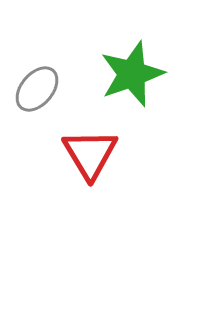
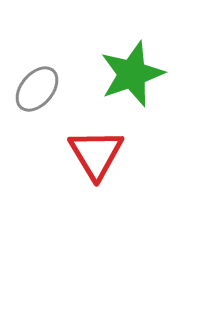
red triangle: moved 6 px right
